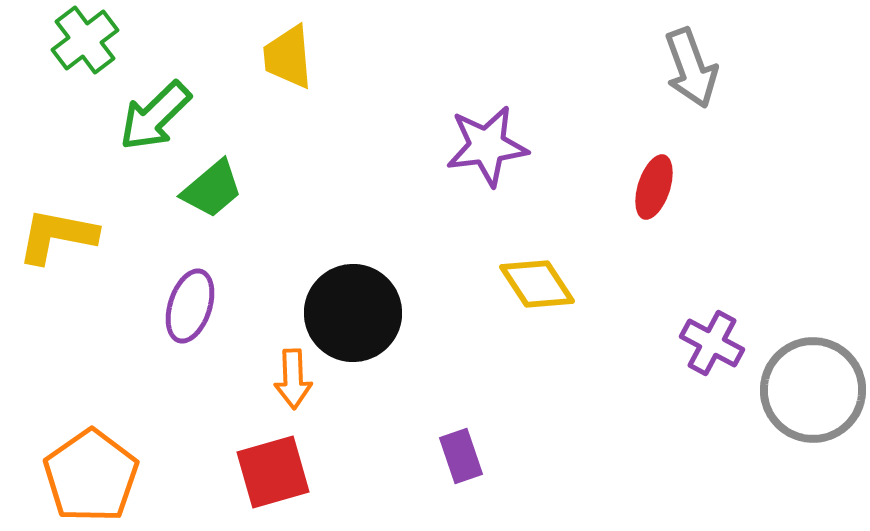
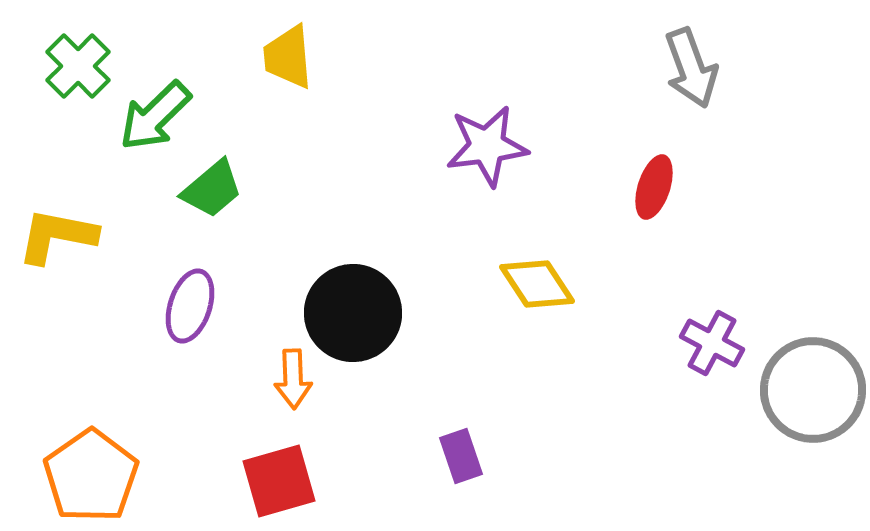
green cross: moved 7 px left, 26 px down; rotated 8 degrees counterclockwise
red square: moved 6 px right, 9 px down
